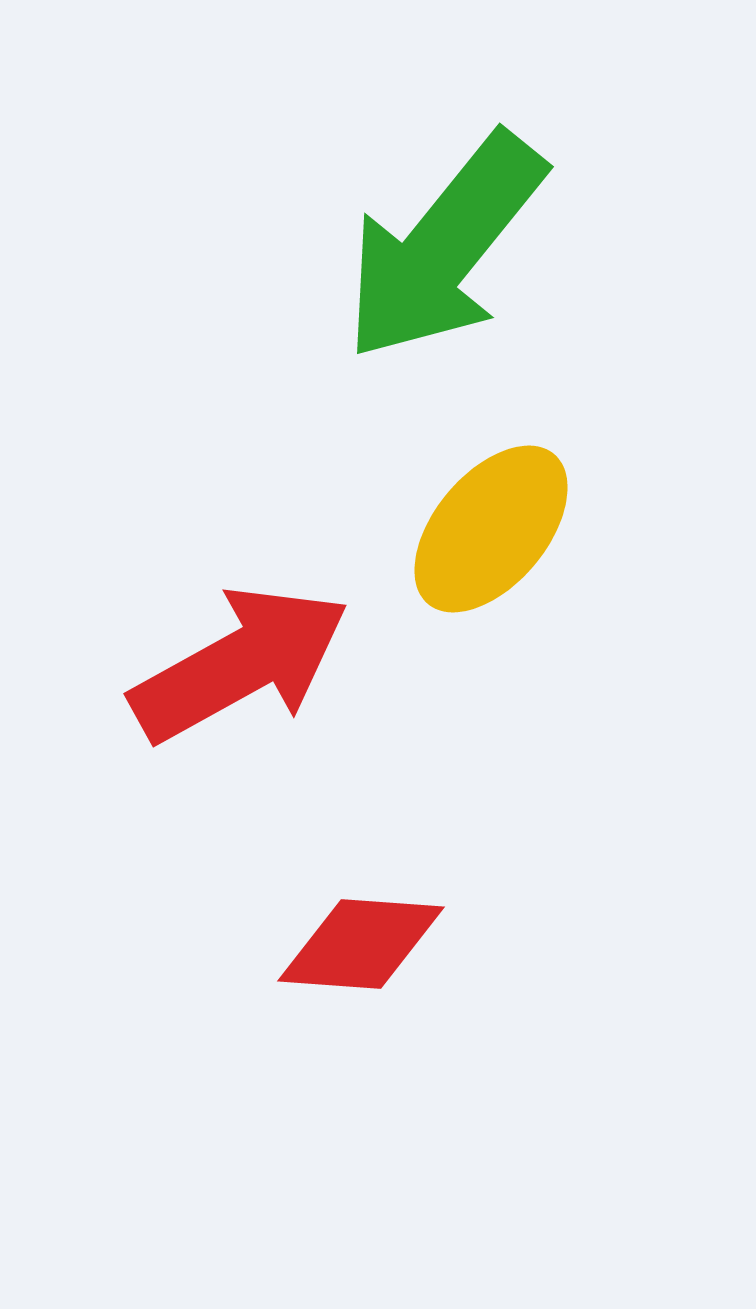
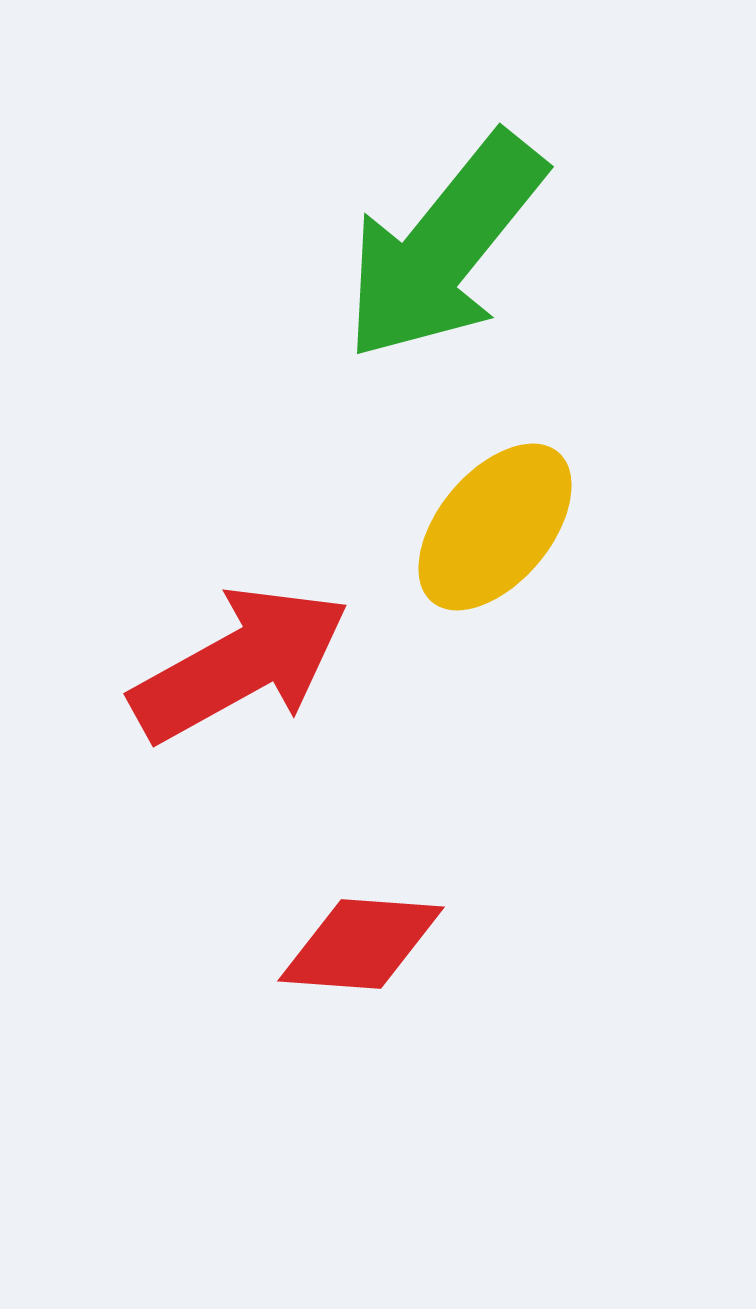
yellow ellipse: moved 4 px right, 2 px up
